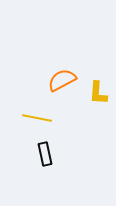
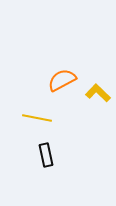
yellow L-shape: rotated 130 degrees clockwise
black rectangle: moved 1 px right, 1 px down
